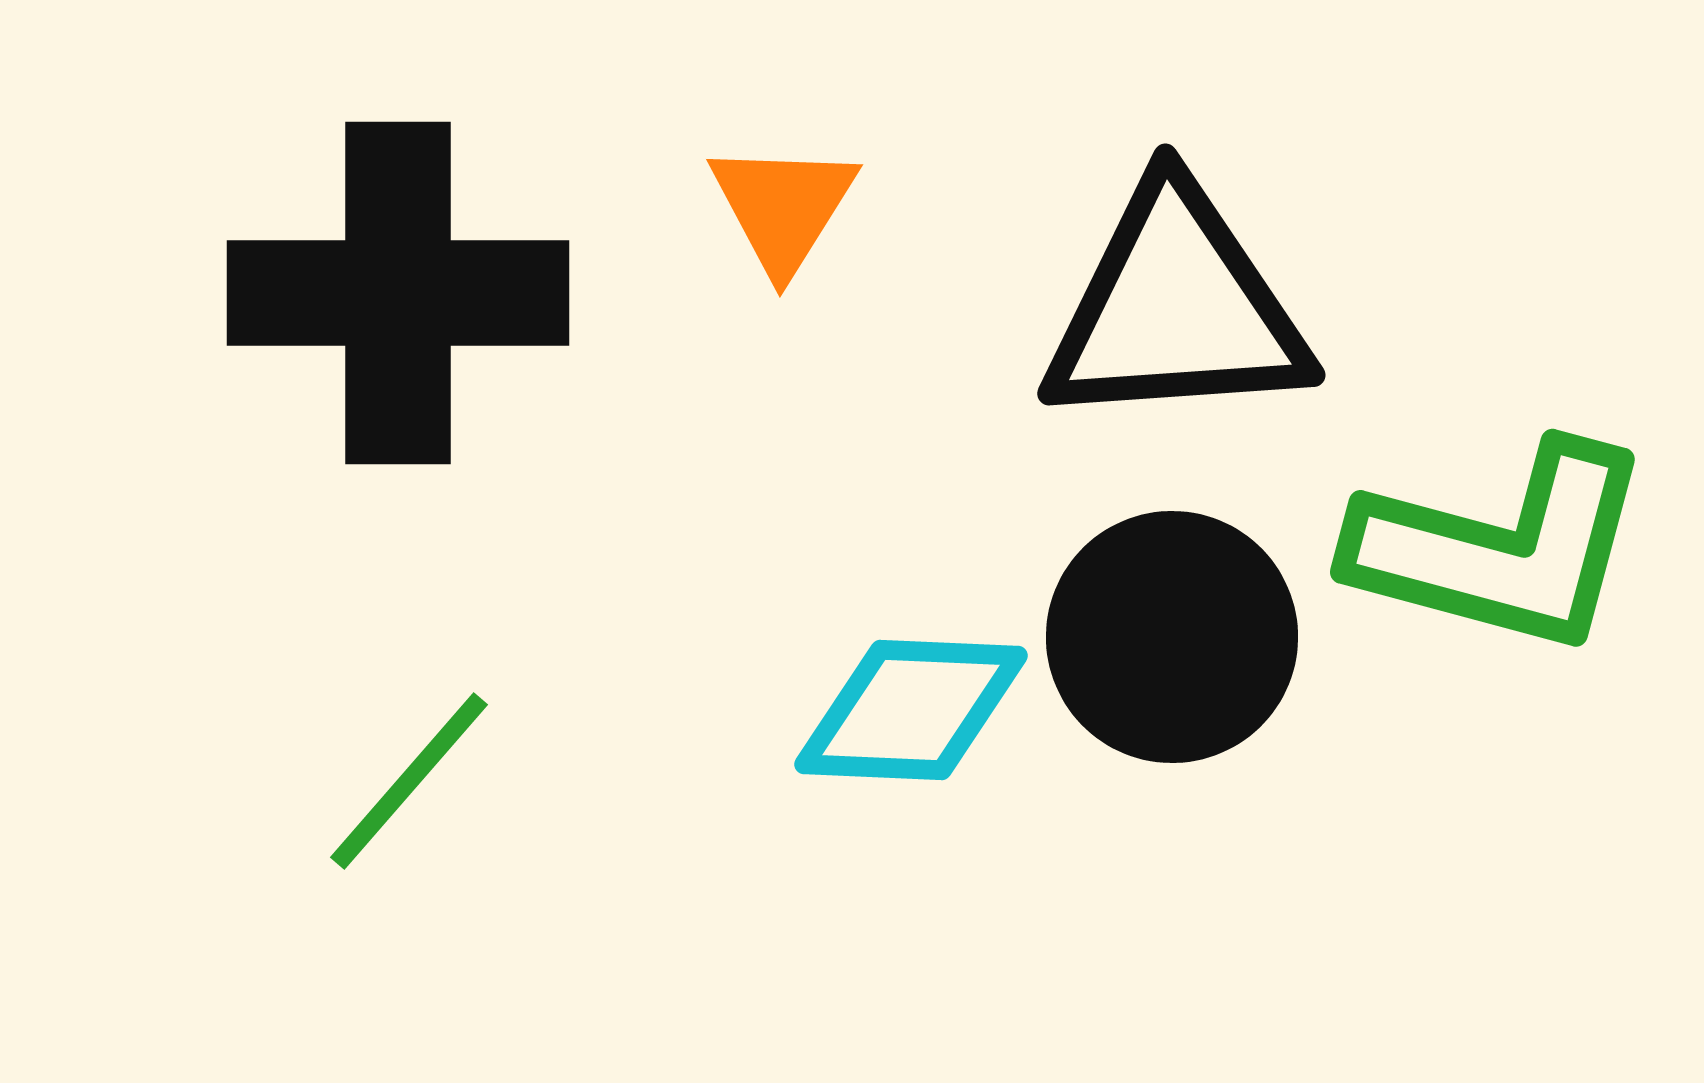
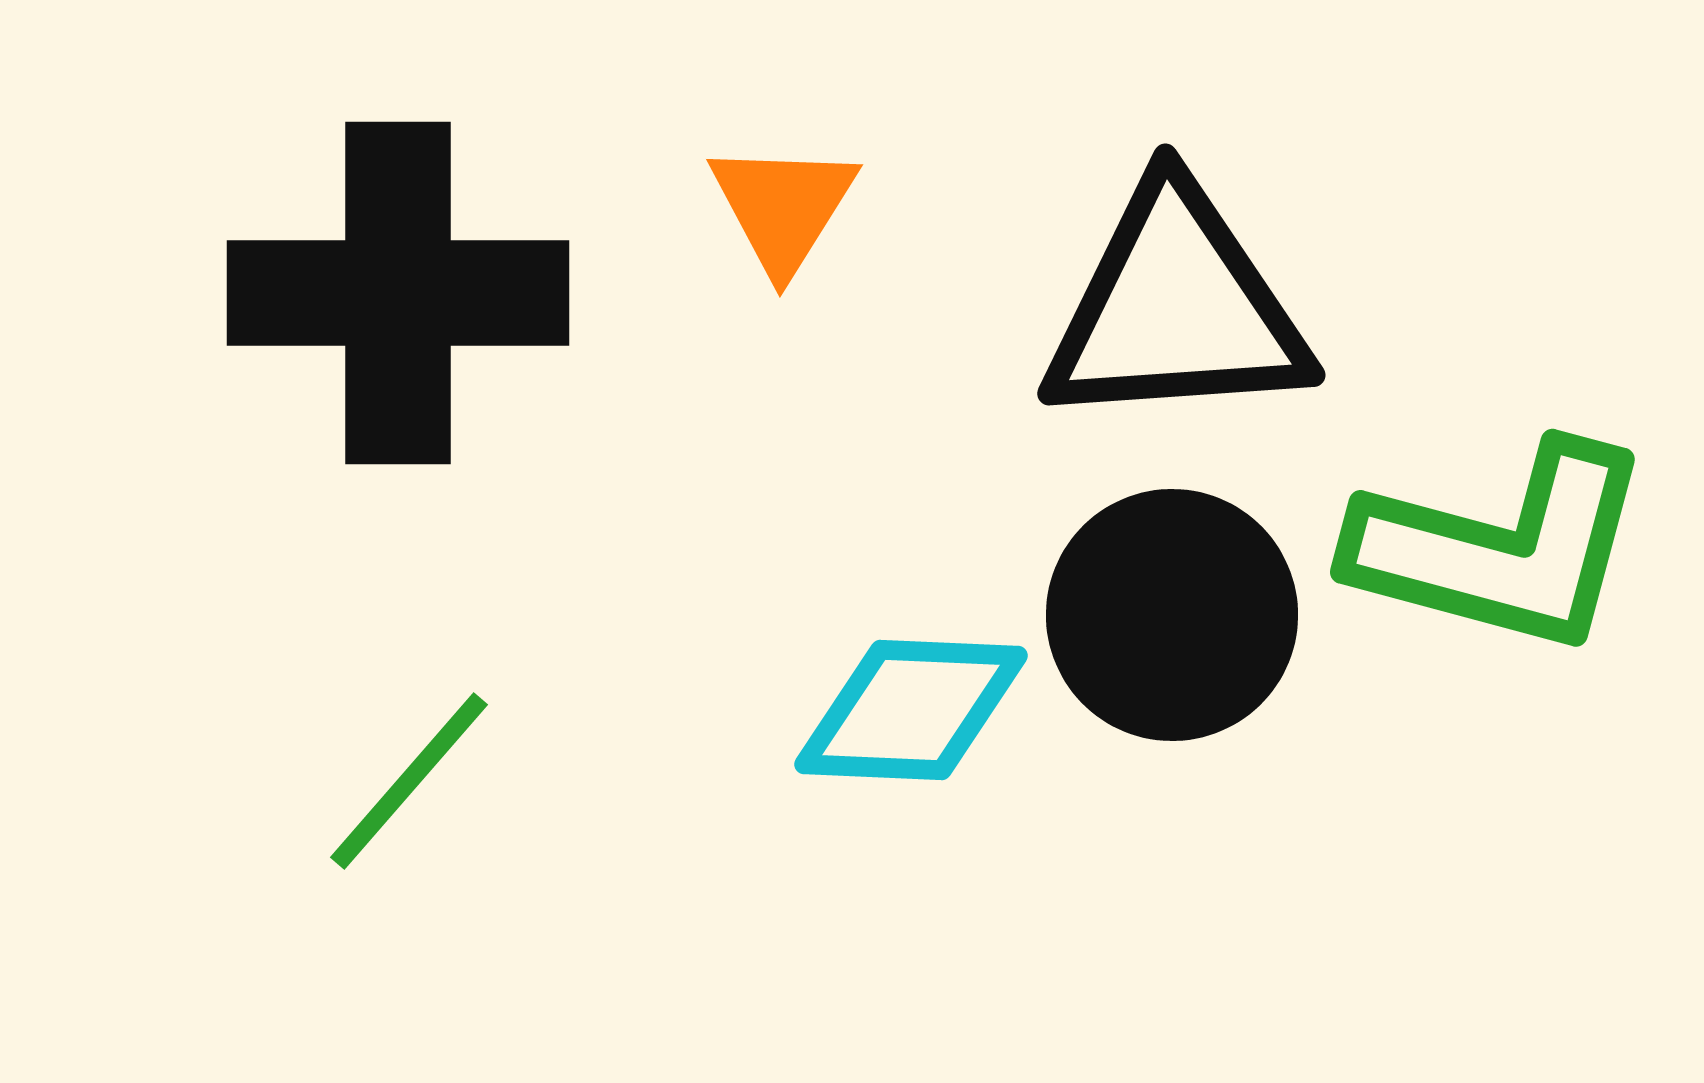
black circle: moved 22 px up
